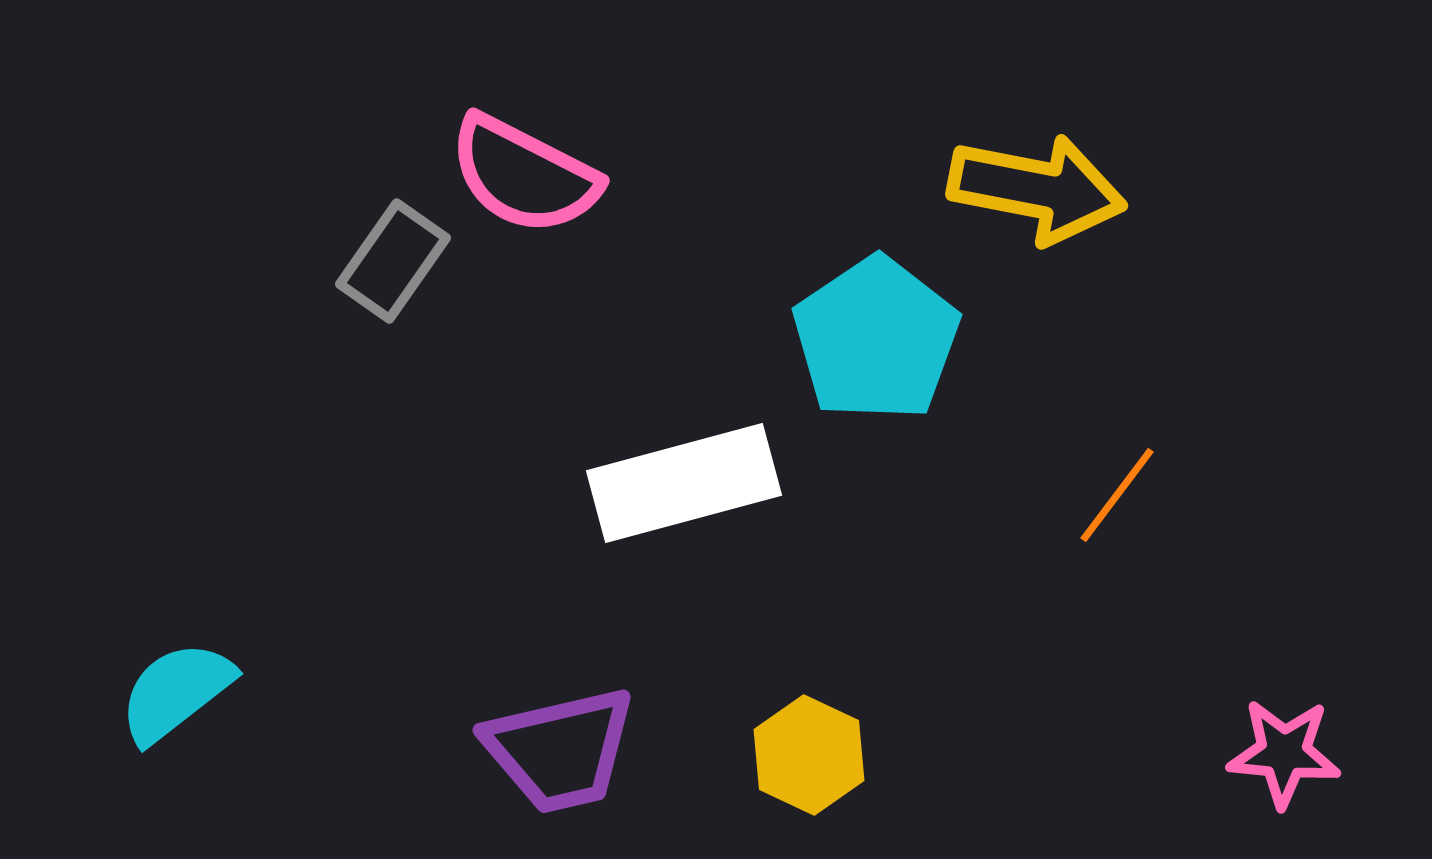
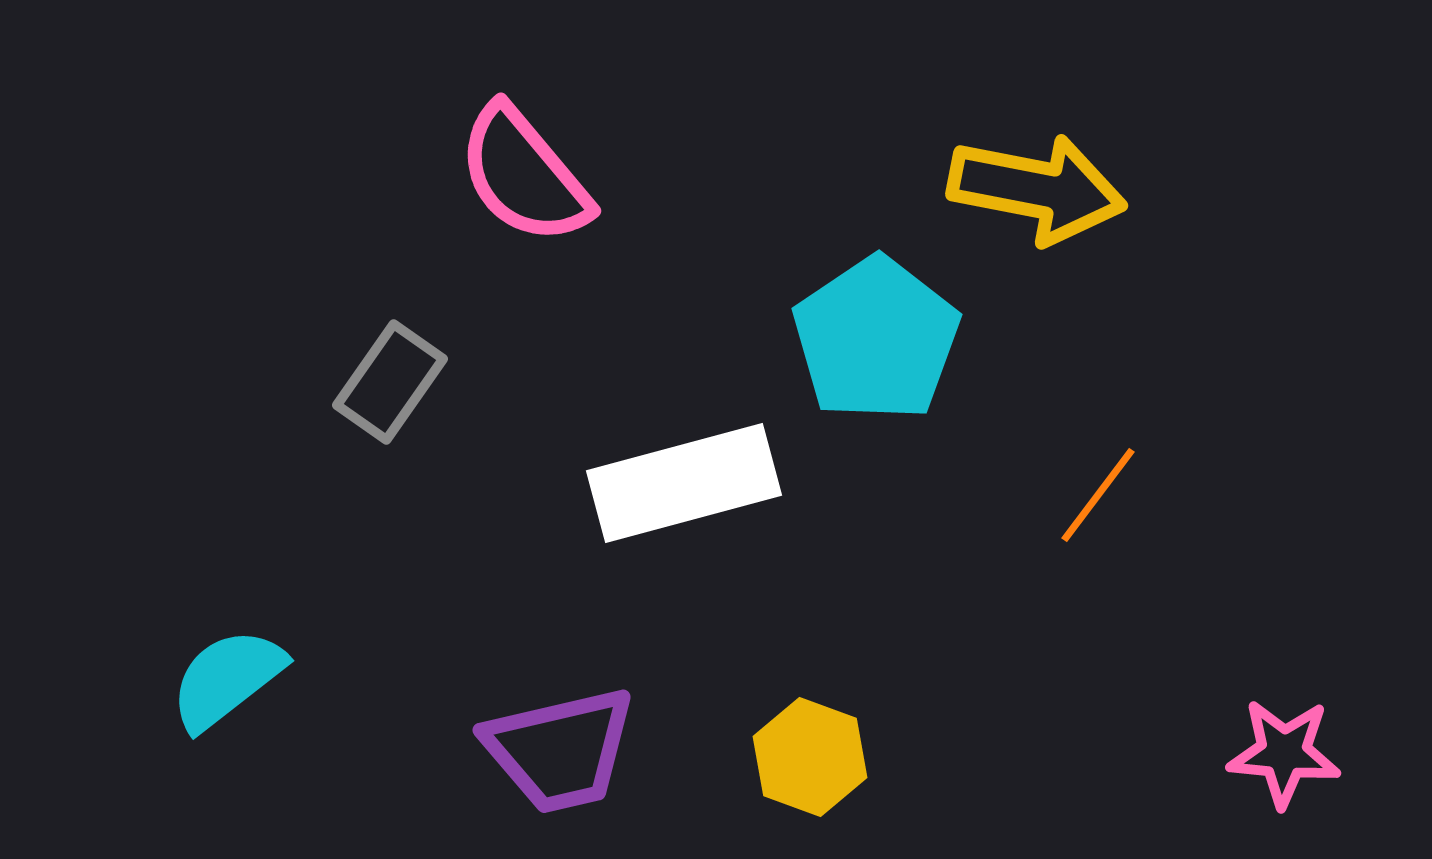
pink semicircle: rotated 23 degrees clockwise
gray rectangle: moved 3 px left, 121 px down
orange line: moved 19 px left
cyan semicircle: moved 51 px right, 13 px up
yellow hexagon: moved 1 px right, 2 px down; rotated 5 degrees counterclockwise
